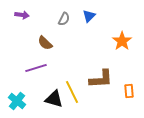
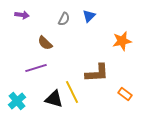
orange star: rotated 24 degrees clockwise
brown L-shape: moved 4 px left, 6 px up
orange rectangle: moved 4 px left, 3 px down; rotated 48 degrees counterclockwise
cyan cross: rotated 12 degrees clockwise
